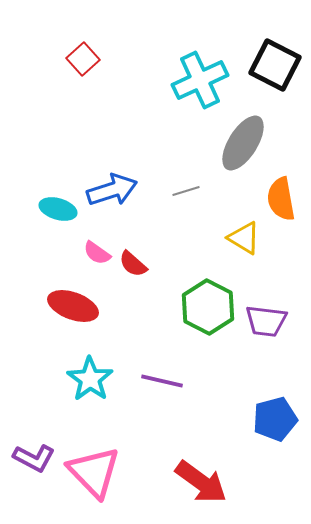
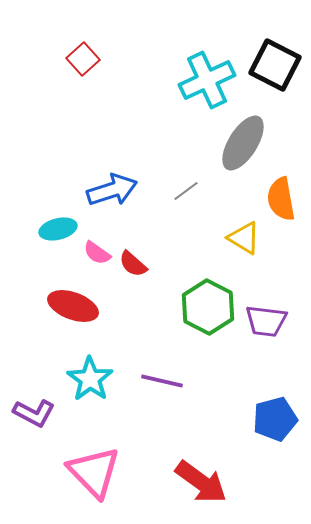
cyan cross: moved 7 px right
gray line: rotated 20 degrees counterclockwise
cyan ellipse: moved 20 px down; rotated 30 degrees counterclockwise
purple L-shape: moved 45 px up
